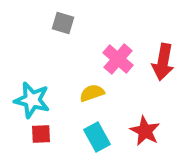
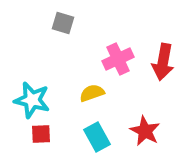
pink cross: rotated 24 degrees clockwise
